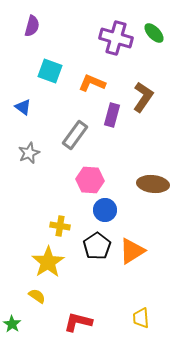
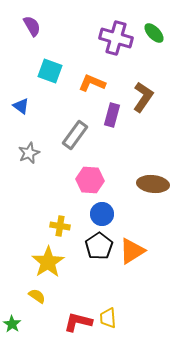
purple semicircle: rotated 45 degrees counterclockwise
blue triangle: moved 2 px left, 1 px up
blue circle: moved 3 px left, 4 px down
black pentagon: moved 2 px right
yellow trapezoid: moved 33 px left
